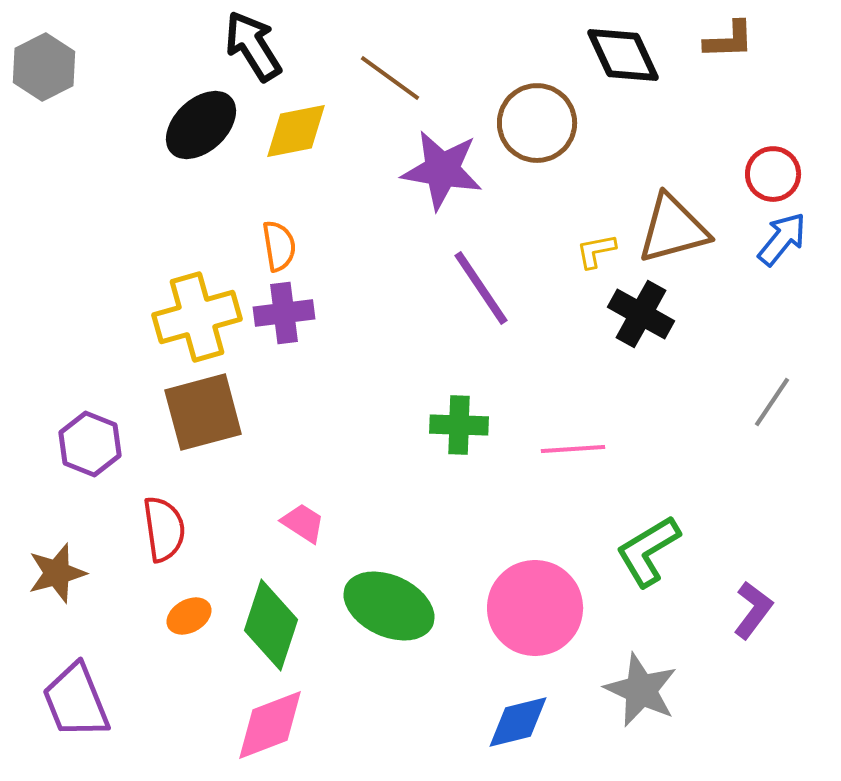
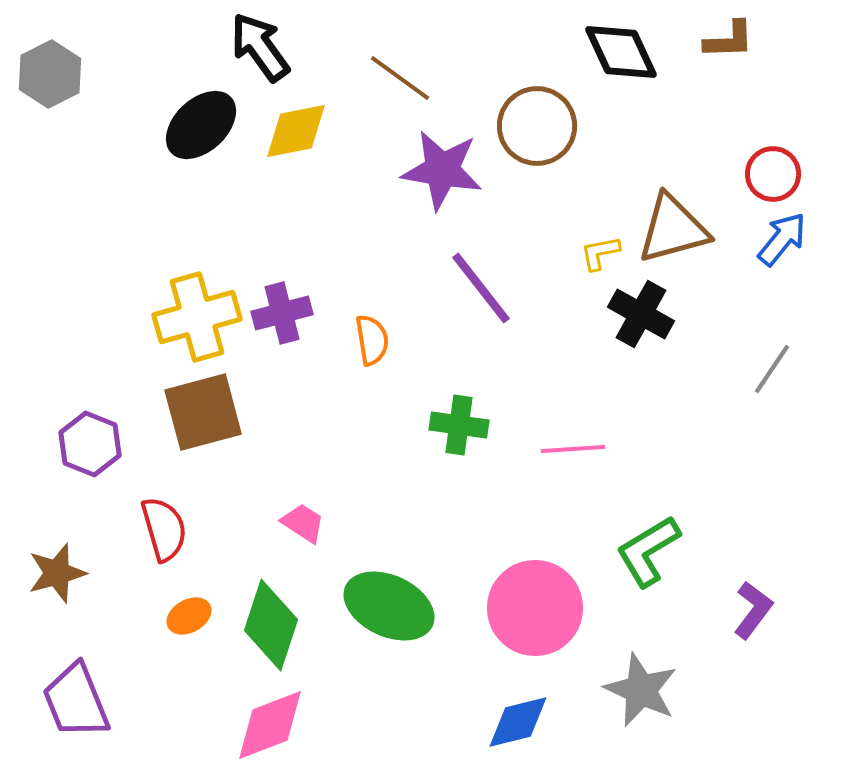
black arrow: moved 7 px right, 1 px down; rotated 4 degrees counterclockwise
black diamond: moved 2 px left, 3 px up
gray hexagon: moved 6 px right, 7 px down
brown line: moved 10 px right
brown circle: moved 3 px down
orange semicircle: moved 93 px right, 94 px down
yellow L-shape: moved 4 px right, 2 px down
purple line: rotated 4 degrees counterclockwise
purple cross: moved 2 px left; rotated 8 degrees counterclockwise
gray line: moved 33 px up
green cross: rotated 6 degrees clockwise
red semicircle: rotated 8 degrees counterclockwise
